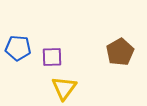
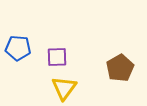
brown pentagon: moved 16 px down
purple square: moved 5 px right
